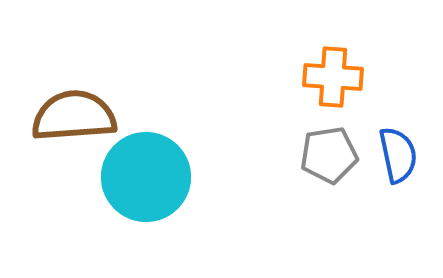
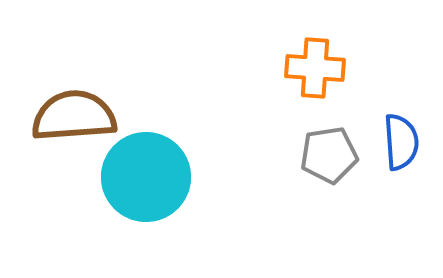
orange cross: moved 18 px left, 9 px up
blue semicircle: moved 3 px right, 13 px up; rotated 8 degrees clockwise
